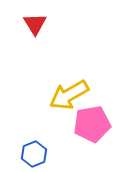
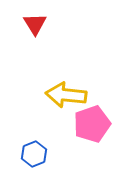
yellow arrow: moved 3 px left; rotated 36 degrees clockwise
pink pentagon: rotated 9 degrees counterclockwise
